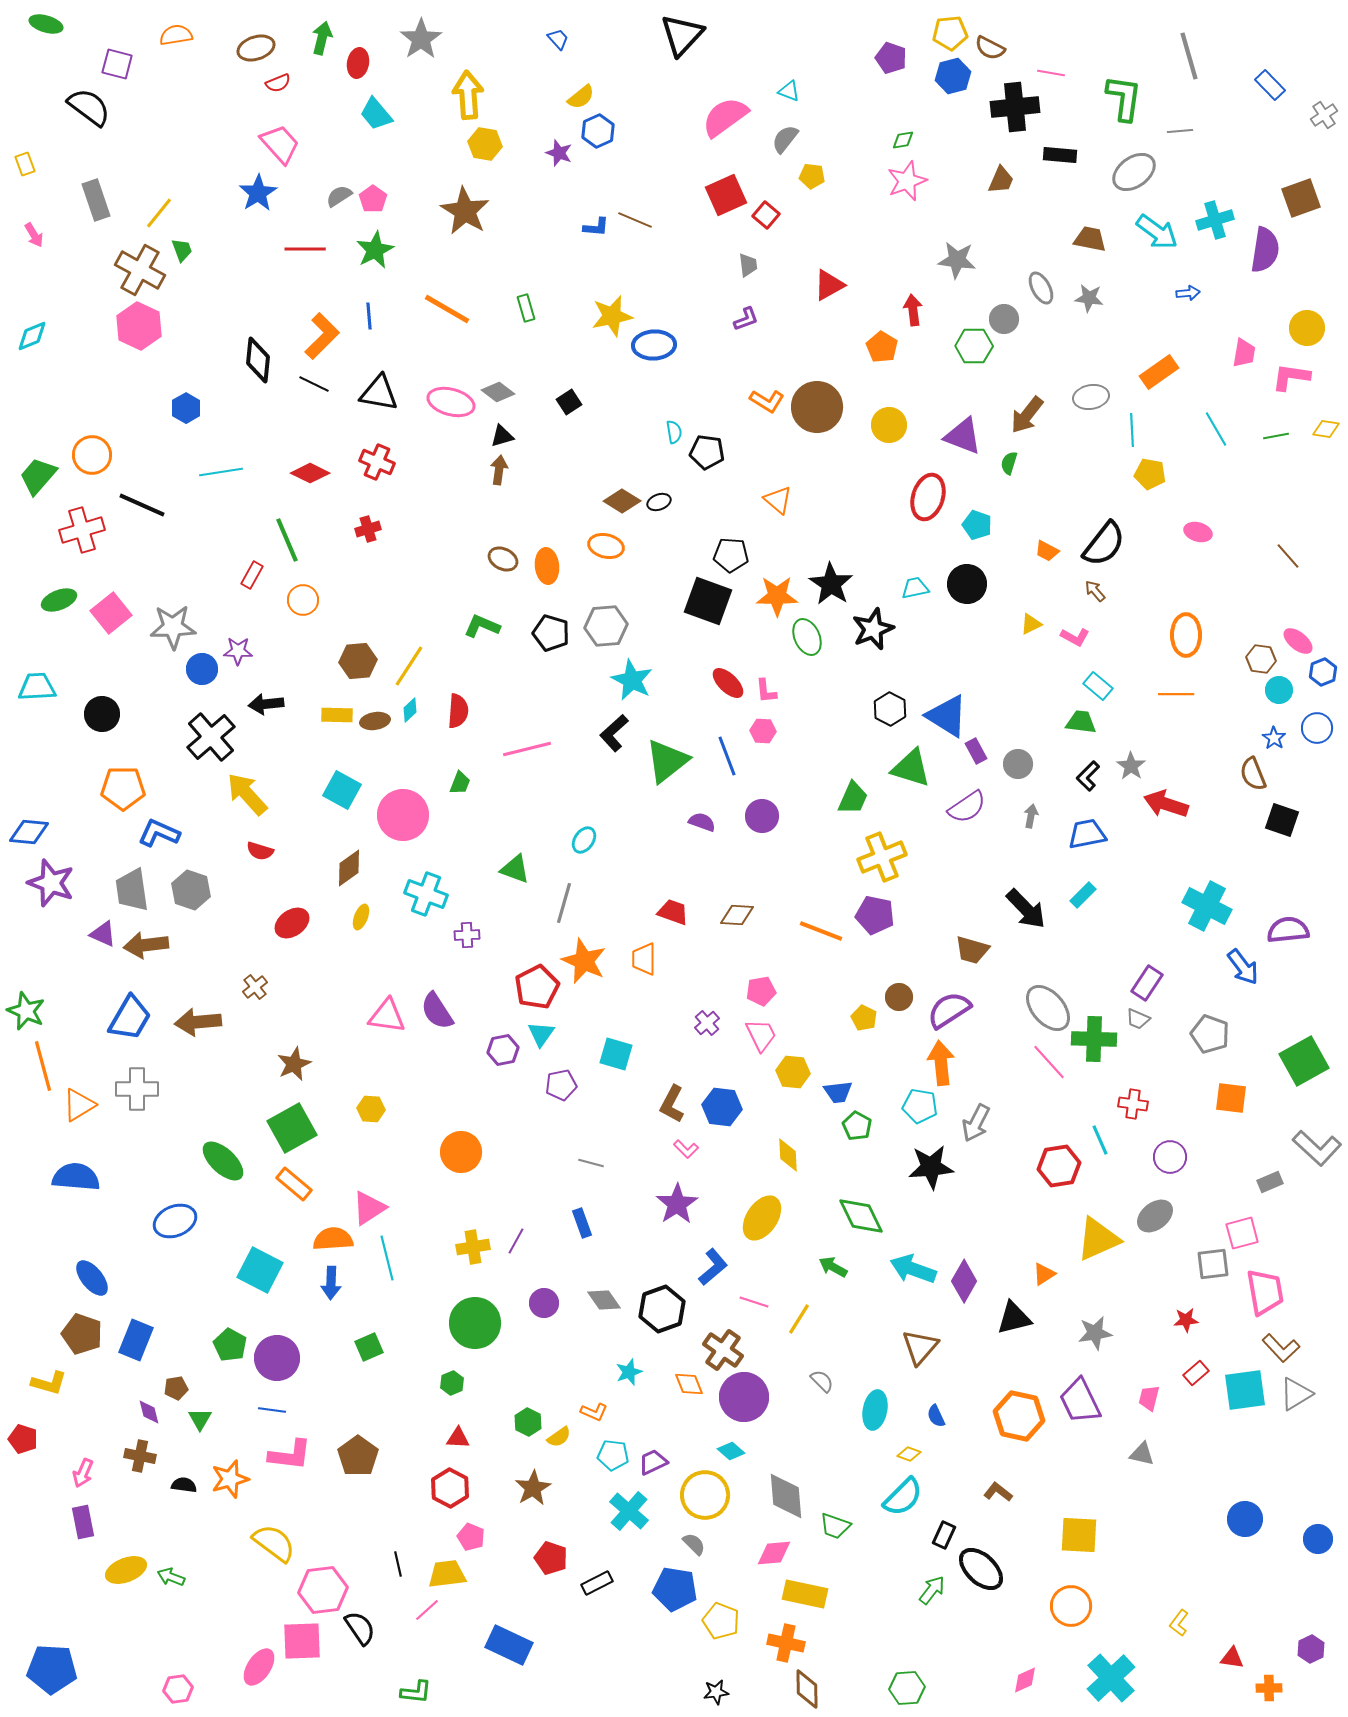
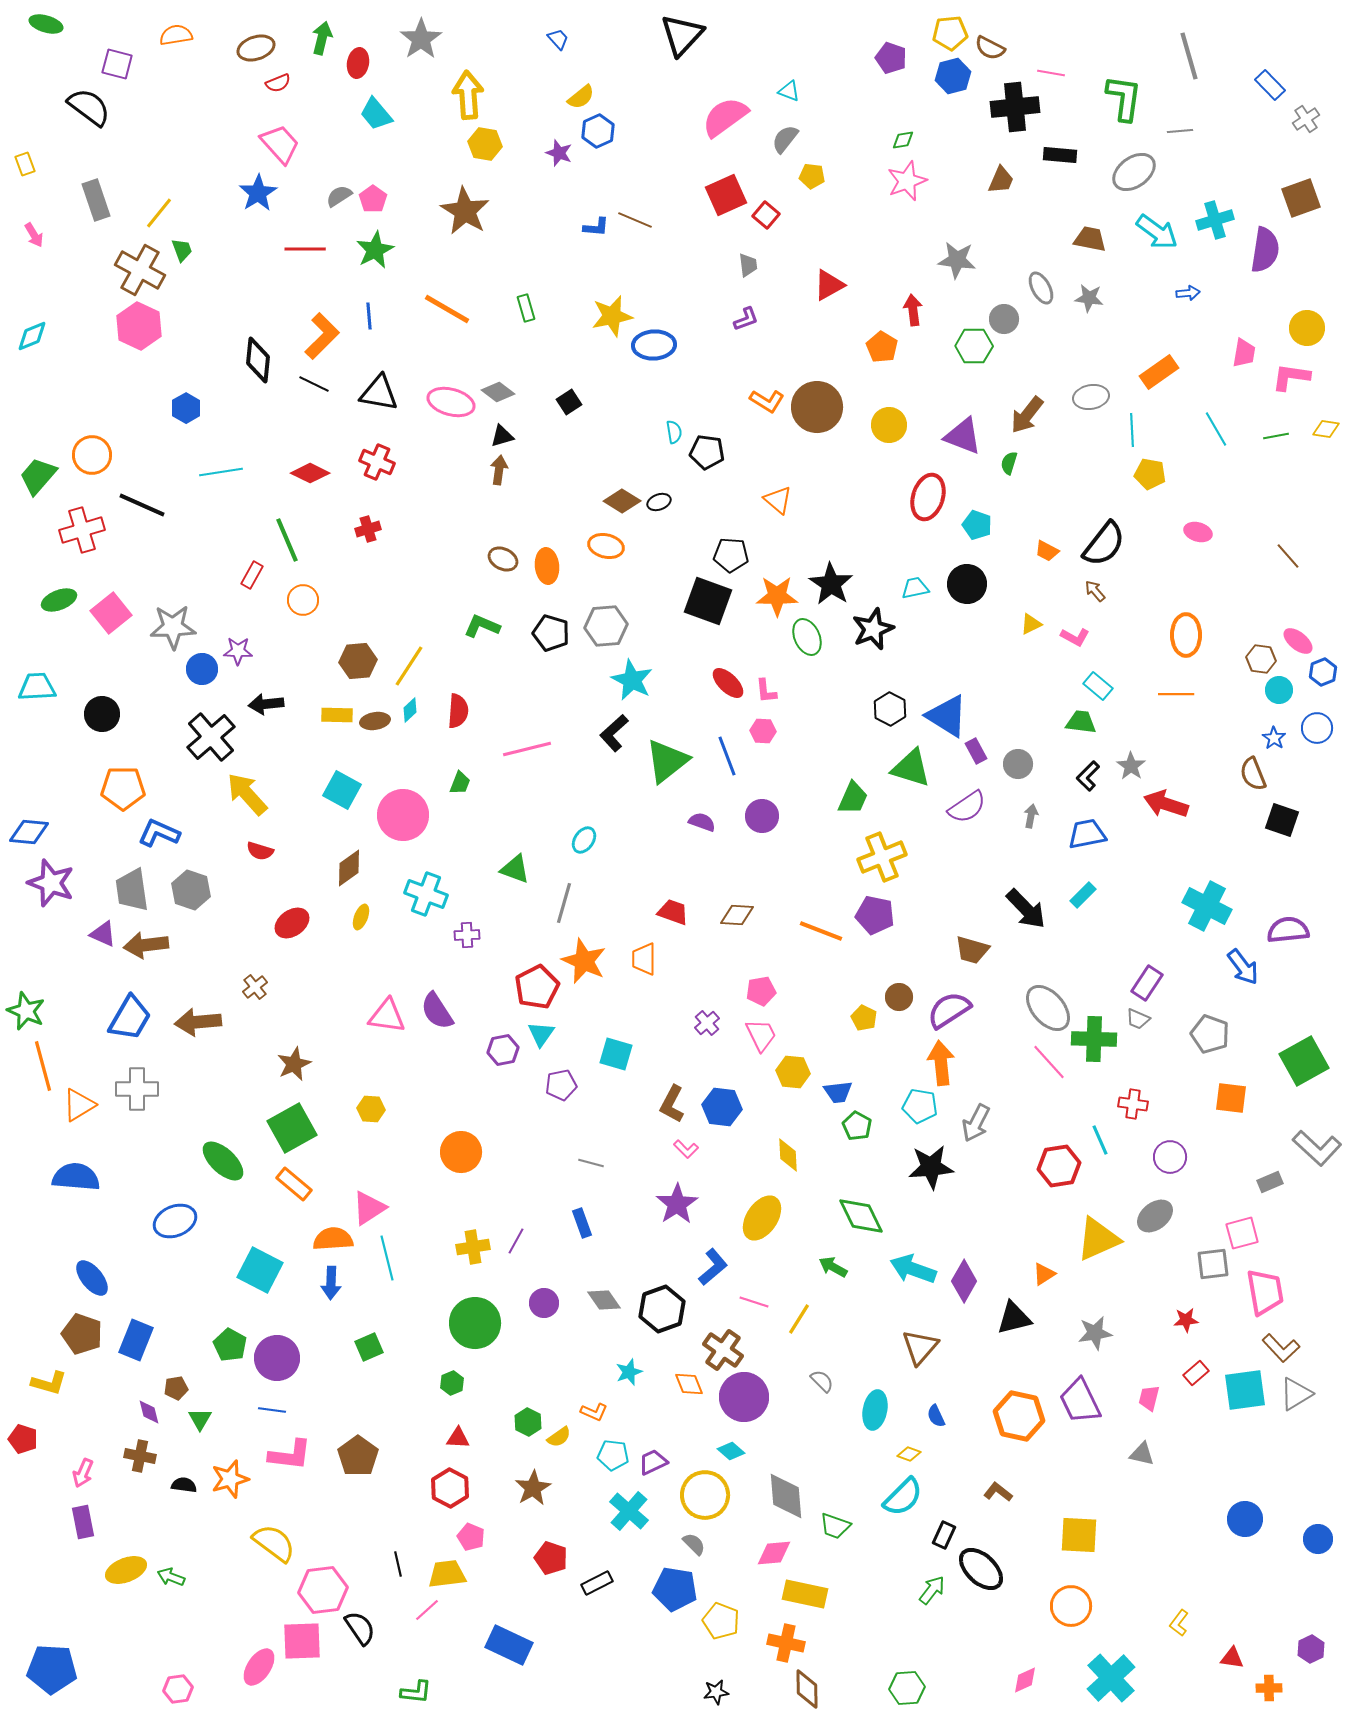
gray cross at (1324, 115): moved 18 px left, 4 px down
